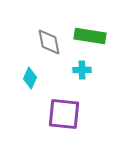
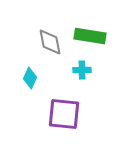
gray diamond: moved 1 px right
